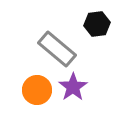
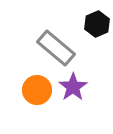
black hexagon: rotated 15 degrees counterclockwise
gray rectangle: moved 1 px left, 1 px up
